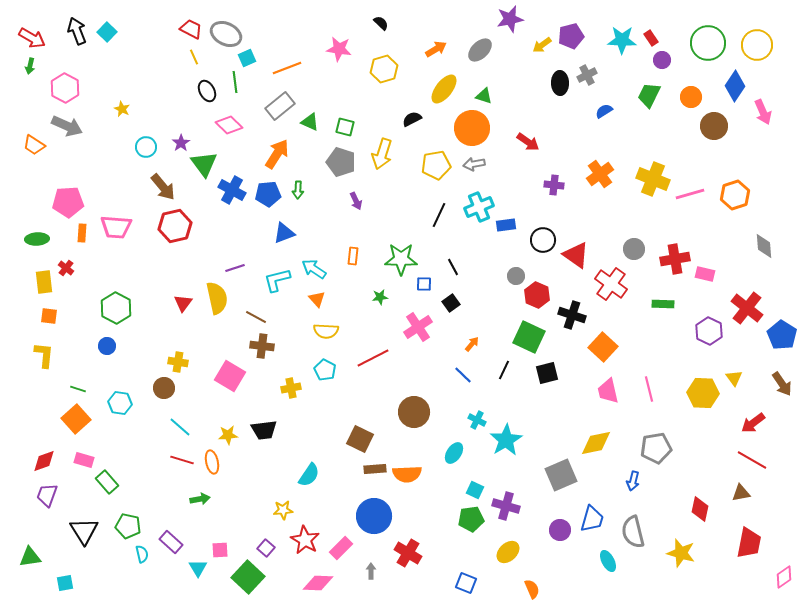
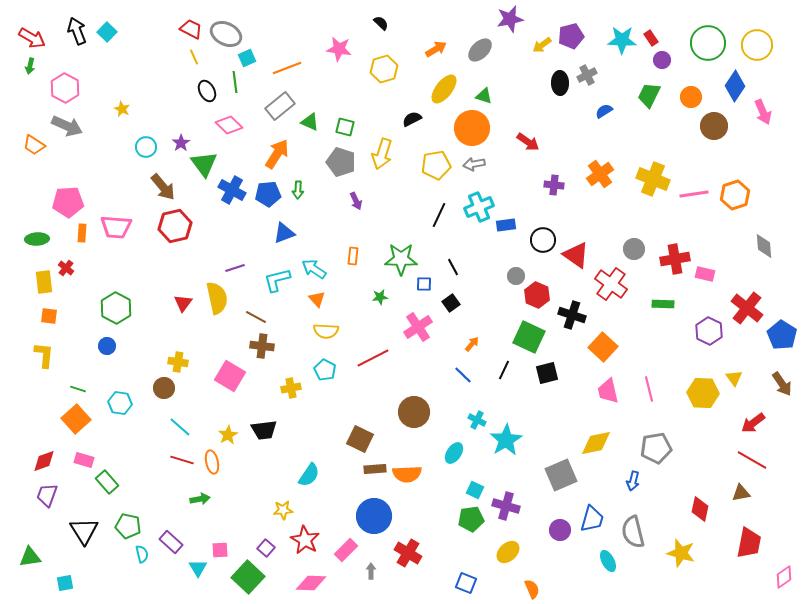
pink line at (690, 194): moved 4 px right; rotated 8 degrees clockwise
yellow star at (228, 435): rotated 24 degrees counterclockwise
pink rectangle at (341, 548): moved 5 px right, 2 px down
pink diamond at (318, 583): moved 7 px left
